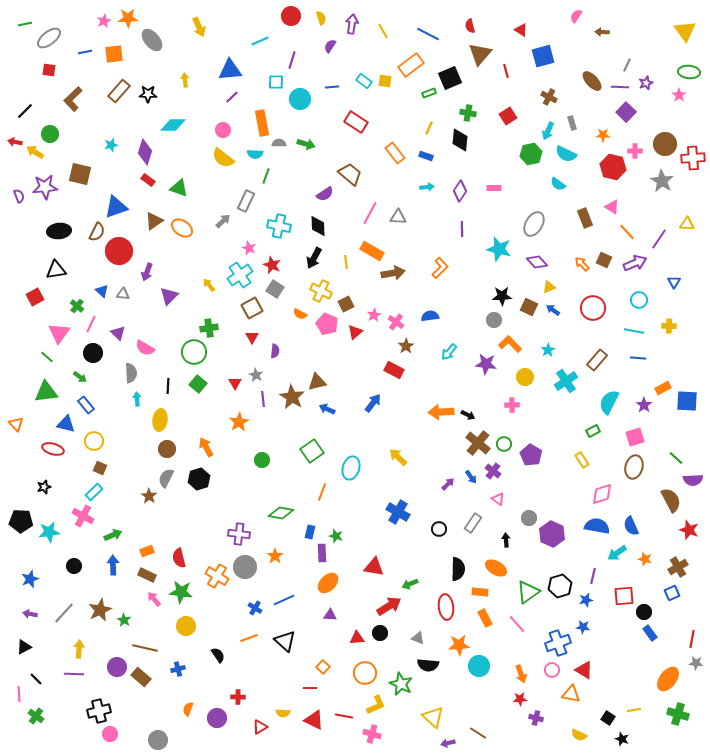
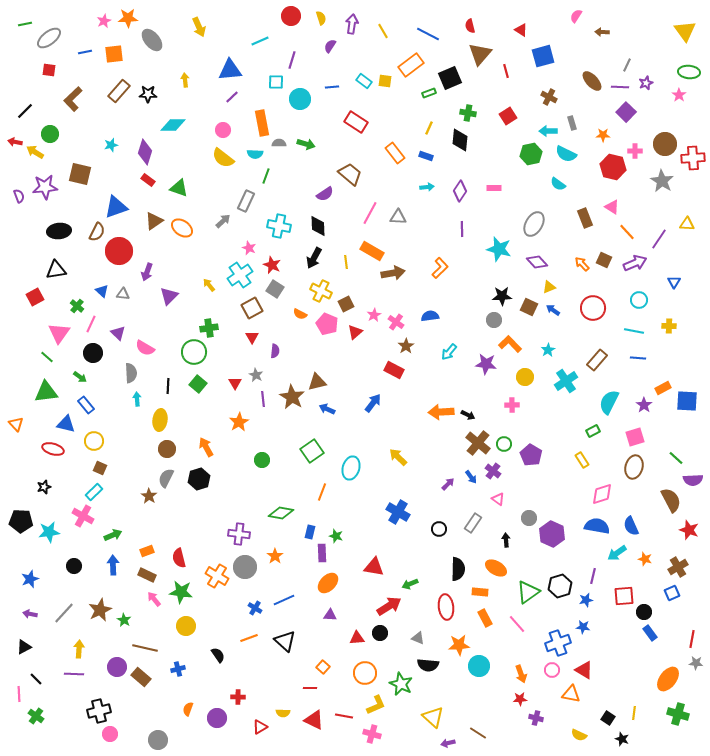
cyan arrow at (548, 131): rotated 66 degrees clockwise
yellow line at (634, 710): moved 3 px down; rotated 72 degrees counterclockwise
